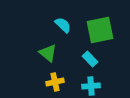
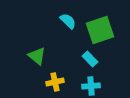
cyan semicircle: moved 5 px right, 4 px up
green square: rotated 8 degrees counterclockwise
green triangle: moved 11 px left, 3 px down
